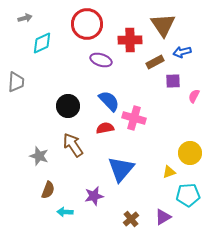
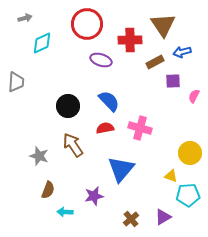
pink cross: moved 6 px right, 10 px down
yellow triangle: moved 2 px right, 4 px down; rotated 40 degrees clockwise
